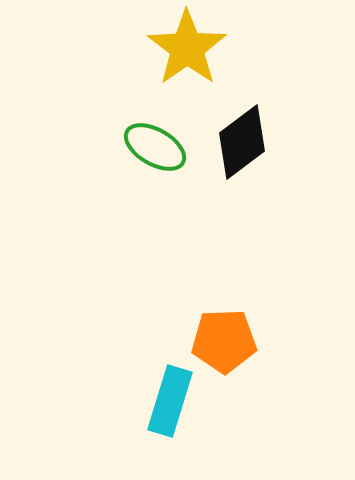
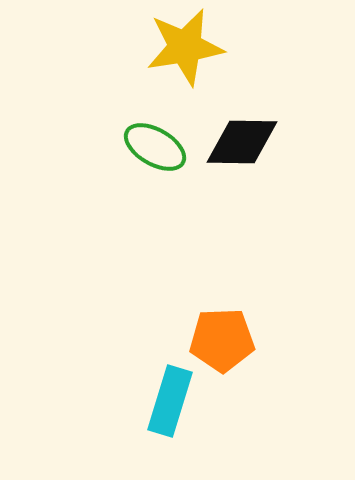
yellow star: moved 2 px left, 1 px up; rotated 26 degrees clockwise
black diamond: rotated 38 degrees clockwise
orange pentagon: moved 2 px left, 1 px up
